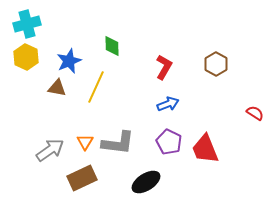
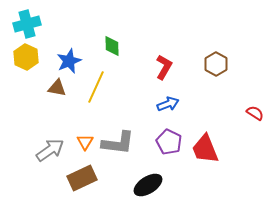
black ellipse: moved 2 px right, 3 px down
